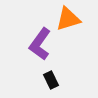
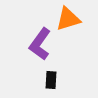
black rectangle: rotated 30 degrees clockwise
